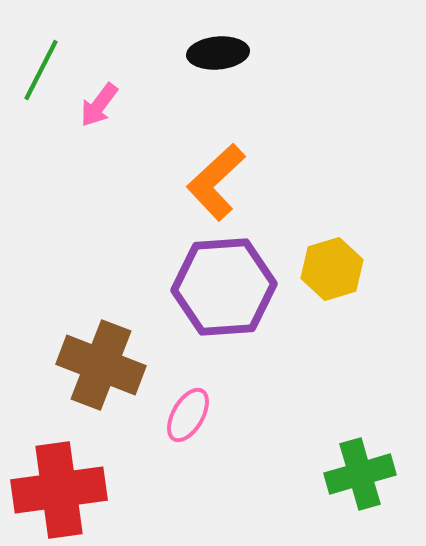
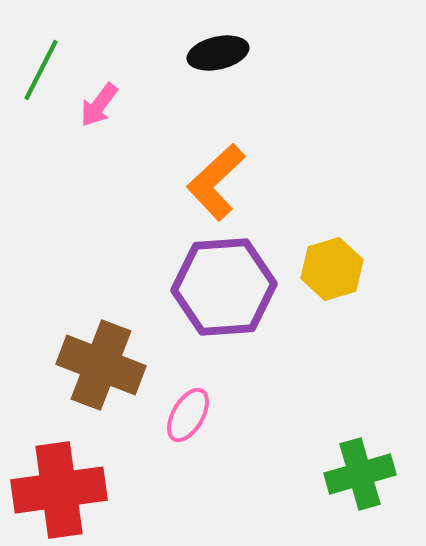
black ellipse: rotated 8 degrees counterclockwise
